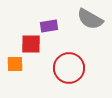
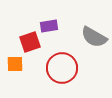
gray semicircle: moved 4 px right, 18 px down
red square: moved 1 px left, 2 px up; rotated 20 degrees counterclockwise
red circle: moved 7 px left
